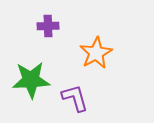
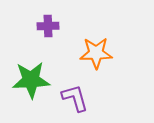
orange star: rotated 28 degrees clockwise
